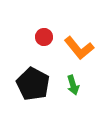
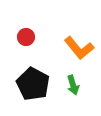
red circle: moved 18 px left
